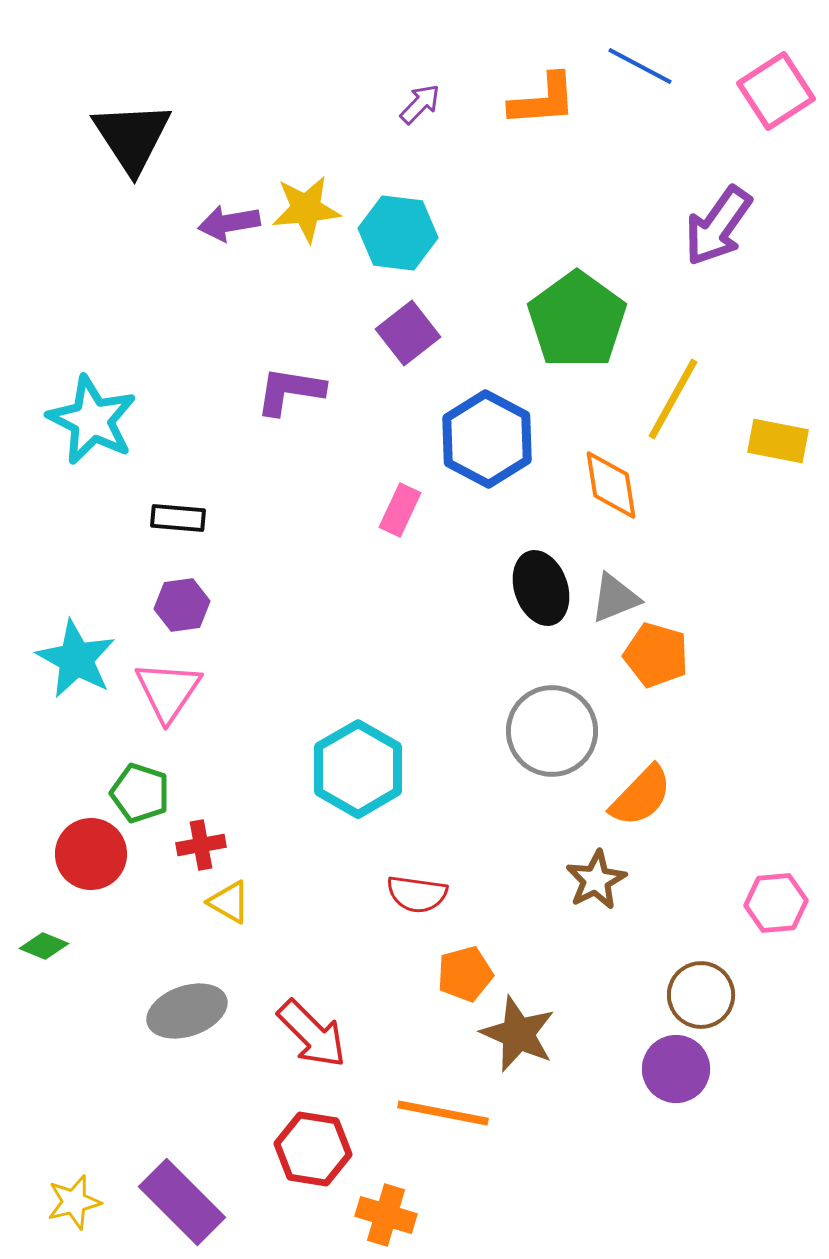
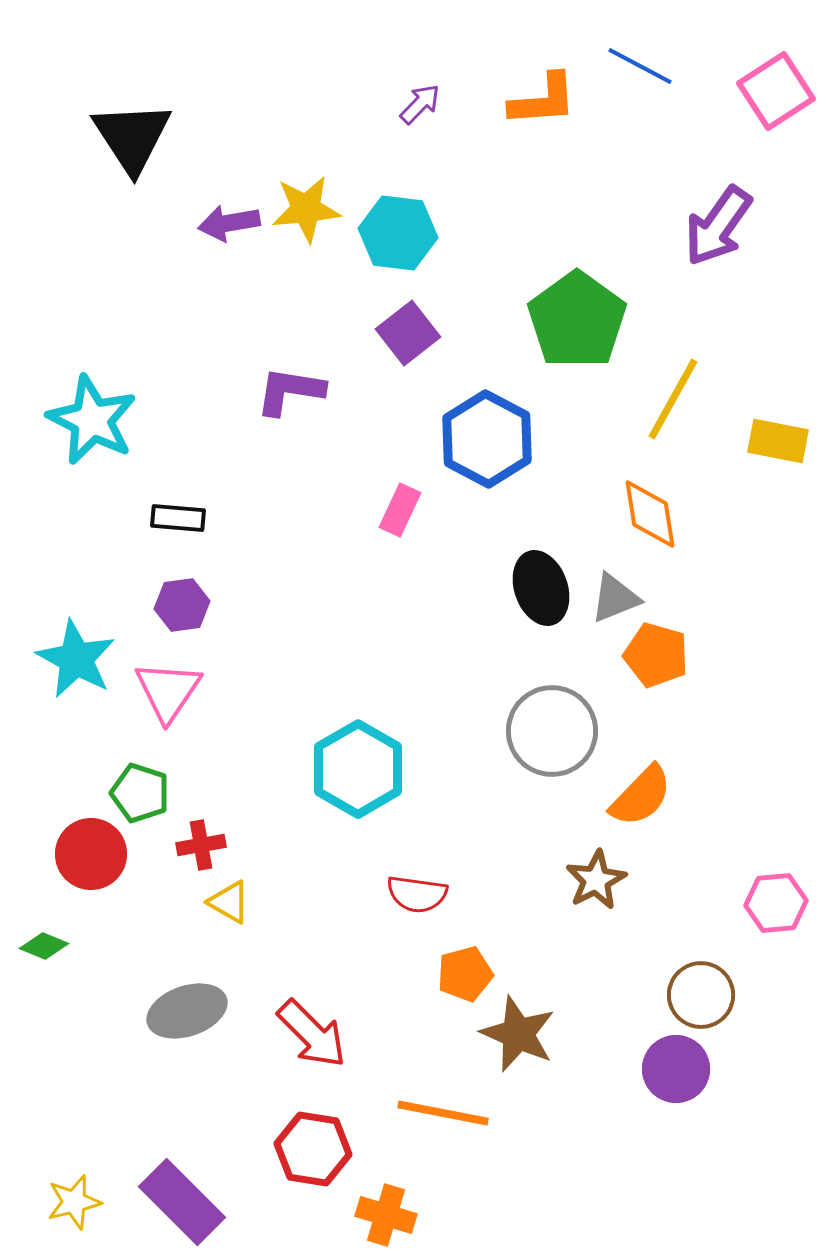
orange diamond at (611, 485): moved 39 px right, 29 px down
